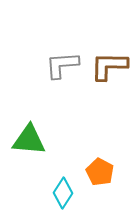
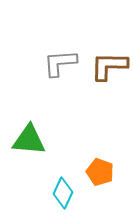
gray L-shape: moved 2 px left, 2 px up
orange pentagon: rotated 8 degrees counterclockwise
cyan diamond: rotated 8 degrees counterclockwise
